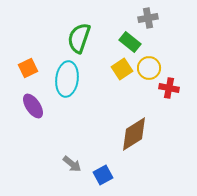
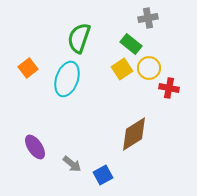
green rectangle: moved 1 px right, 2 px down
orange square: rotated 12 degrees counterclockwise
cyan ellipse: rotated 12 degrees clockwise
purple ellipse: moved 2 px right, 41 px down
